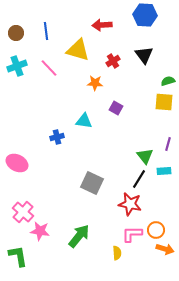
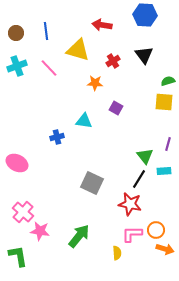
red arrow: rotated 12 degrees clockwise
